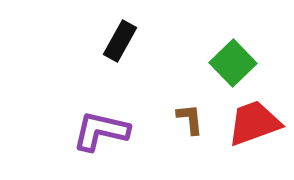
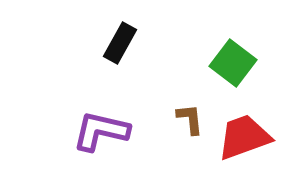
black rectangle: moved 2 px down
green square: rotated 9 degrees counterclockwise
red trapezoid: moved 10 px left, 14 px down
